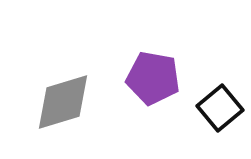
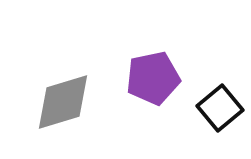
purple pentagon: rotated 22 degrees counterclockwise
